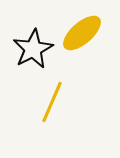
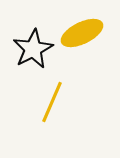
yellow ellipse: rotated 15 degrees clockwise
